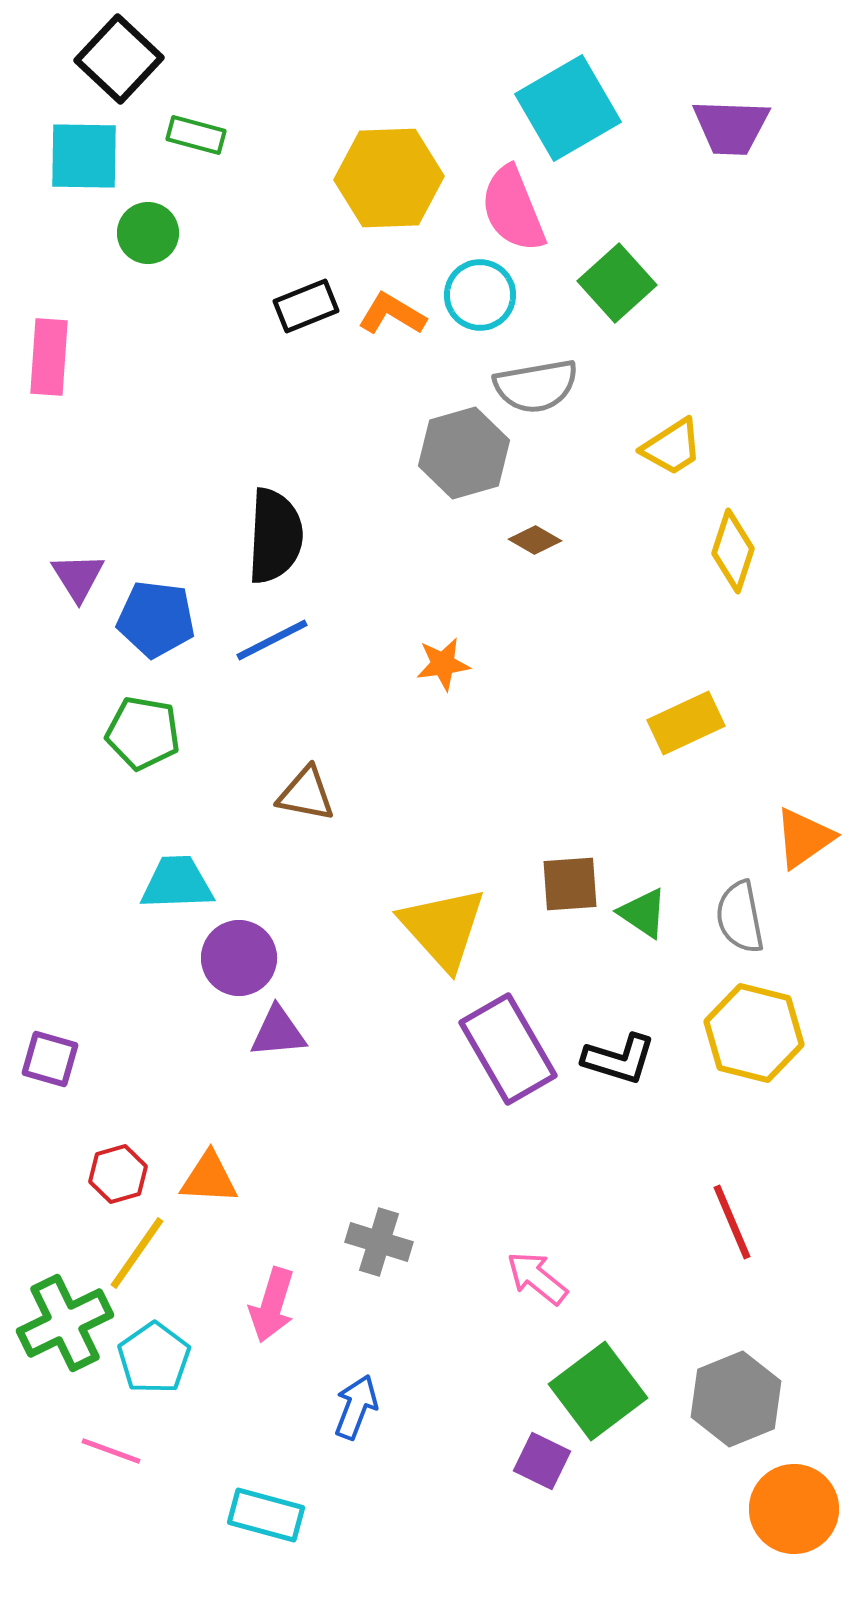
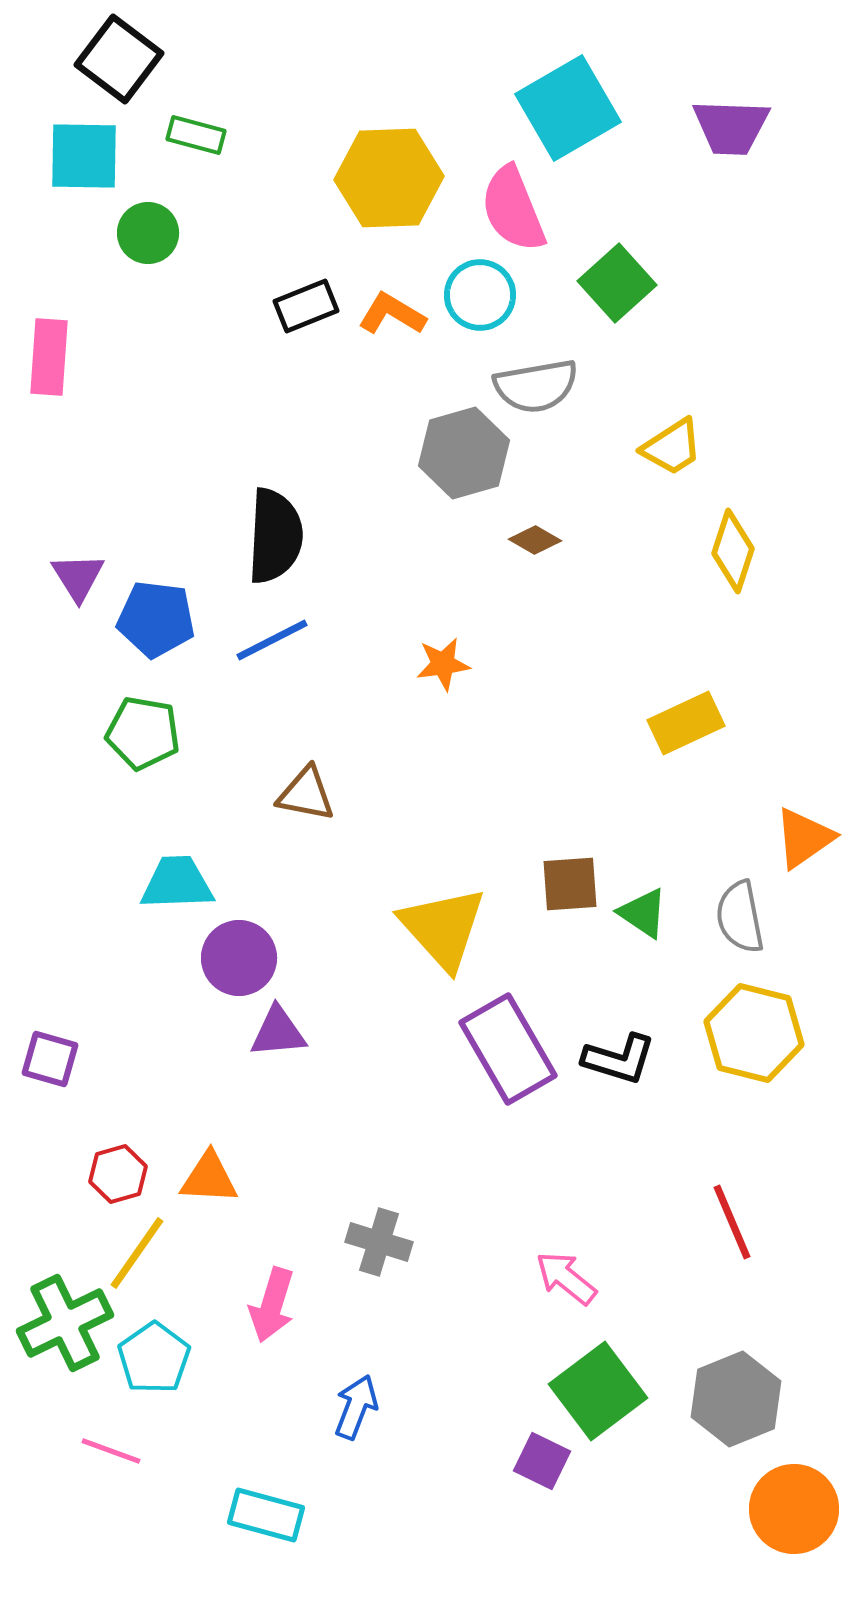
black square at (119, 59): rotated 6 degrees counterclockwise
pink arrow at (537, 1278): moved 29 px right
